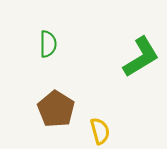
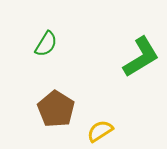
green semicircle: moved 2 px left; rotated 32 degrees clockwise
yellow semicircle: rotated 108 degrees counterclockwise
